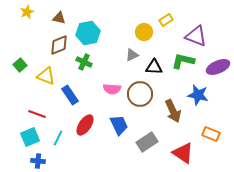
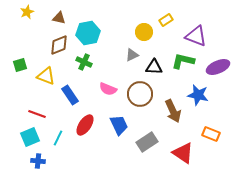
green square: rotated 24 degrees clockwise
pink semicircle: moved 4 px left; rotated 18 degrees clockwise
